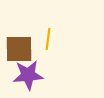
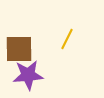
yellow line: moved 19 px right; rotated 20 degrees clockwise
